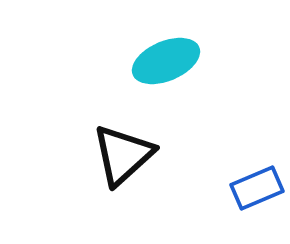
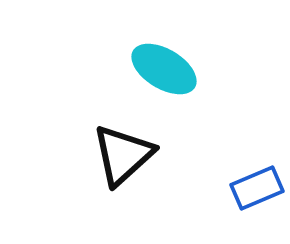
cyan ellipse: moved 2 px left, 8 px down; rotated 54 degrees clockwise
